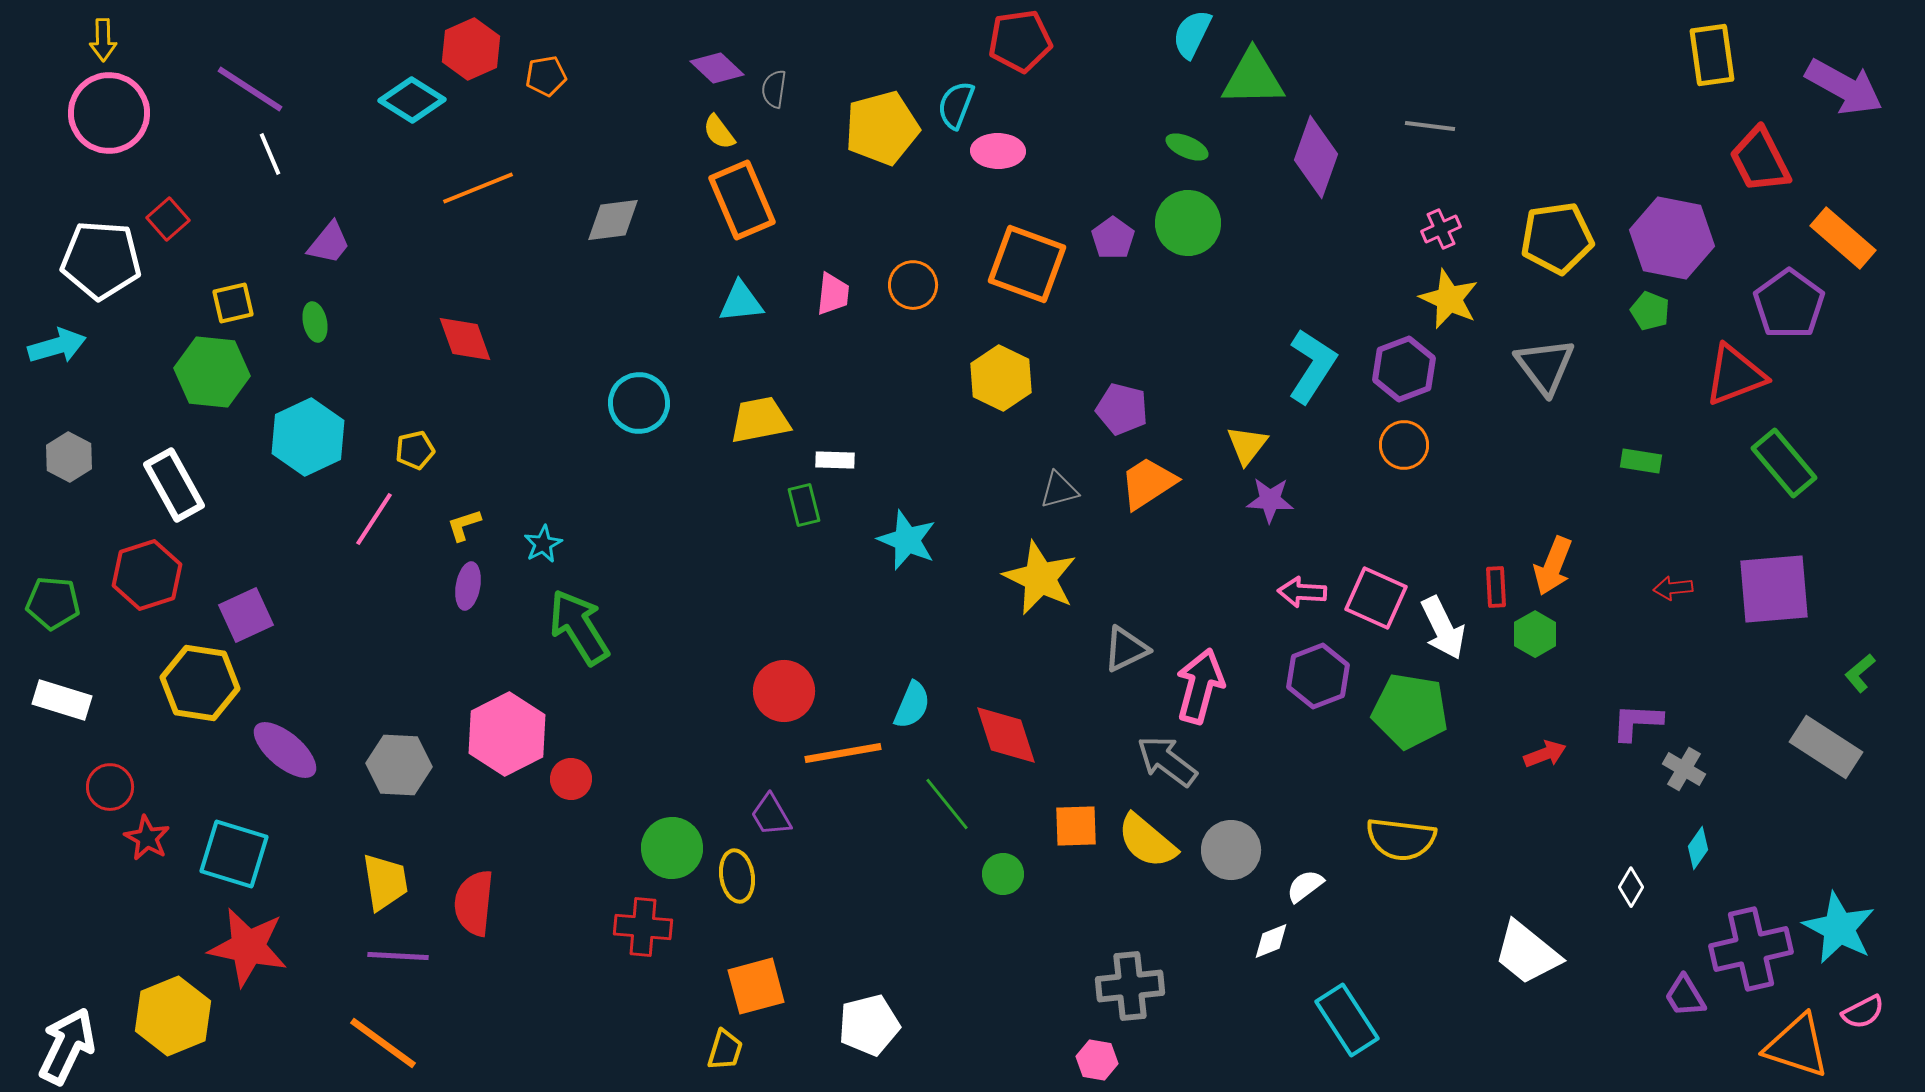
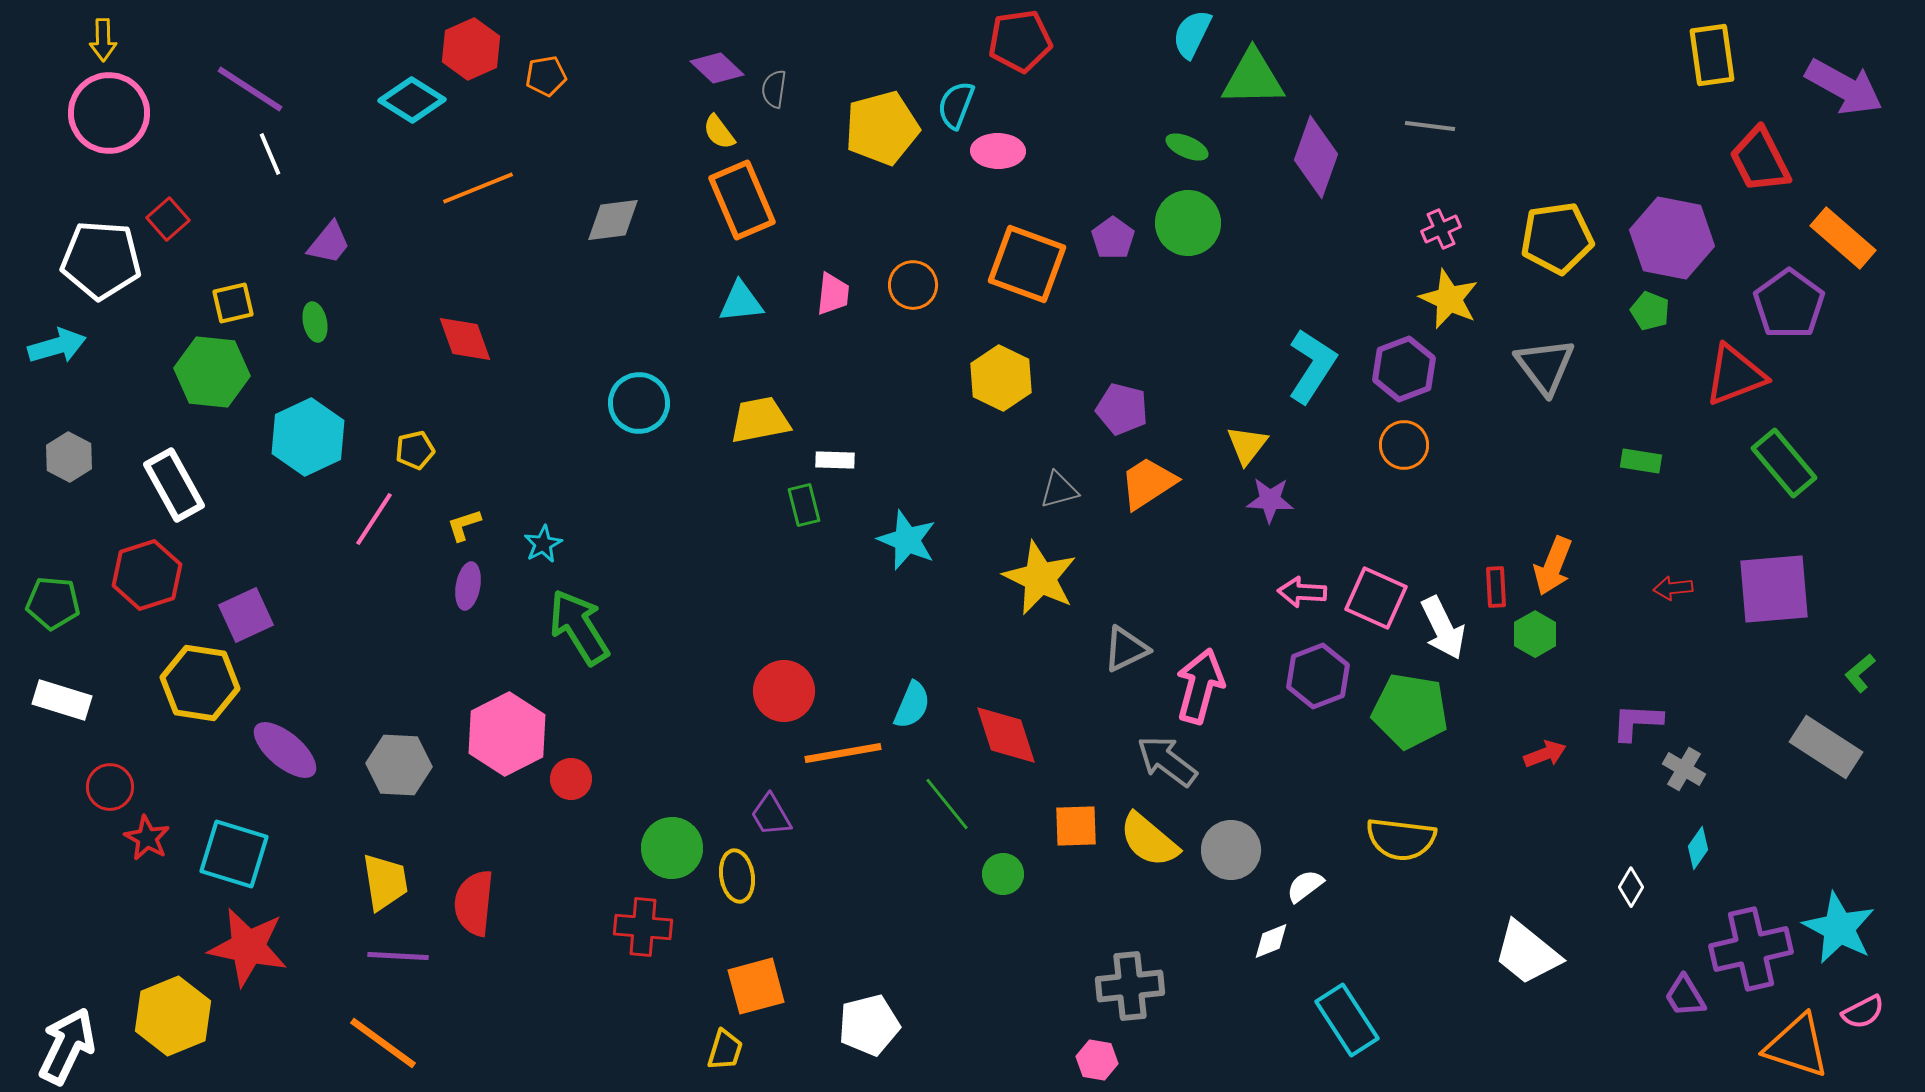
yellow semicircle at (1147, 841): moved 2 px right, 1 px up
